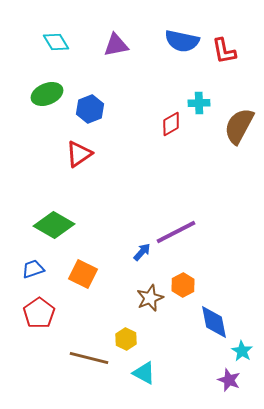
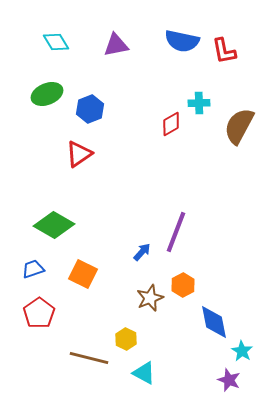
purple line: rotated 42 degrees counterclockwise
